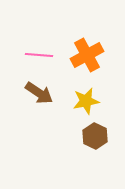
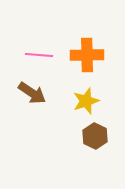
orange cross: rotated 28 degrees clockwise
brown arrow: moved 7 px left
yellow star: rotated 8 degrees counterclockwise
